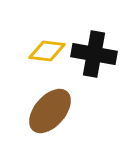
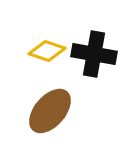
yellow diamond: rotated 12 degrees clockwise
